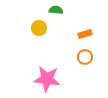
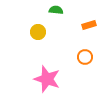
yellow circle: moved 1 px left, 4 px down
orange rectangle: moved 4 px right, 9 px up
pink star: rotated 12 degrees clockwise
